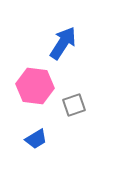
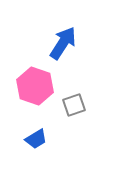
pink hexagon: rotated 12 degrees clockwise
